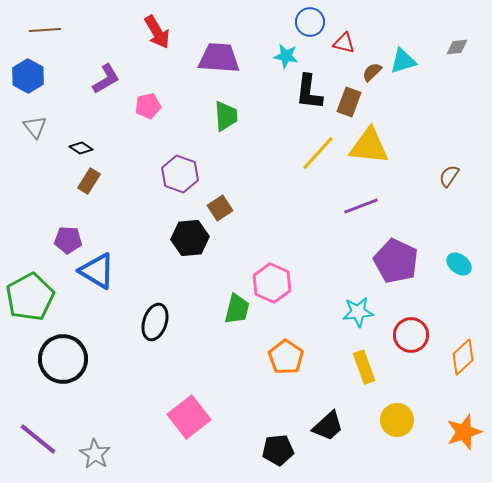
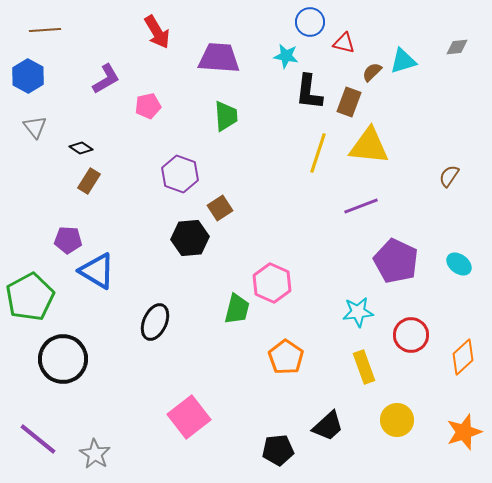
yellow line at (318, 153): rotated 24 degrees counterclockwise
black ellipse at (155, 322): rotated 6 degrees clockwise
